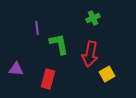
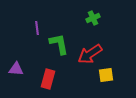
red arrow: rotated 45 degrees clockwise
yellow square: moved 1 px left, 1 px down; rotated 21 degrees clockwise
